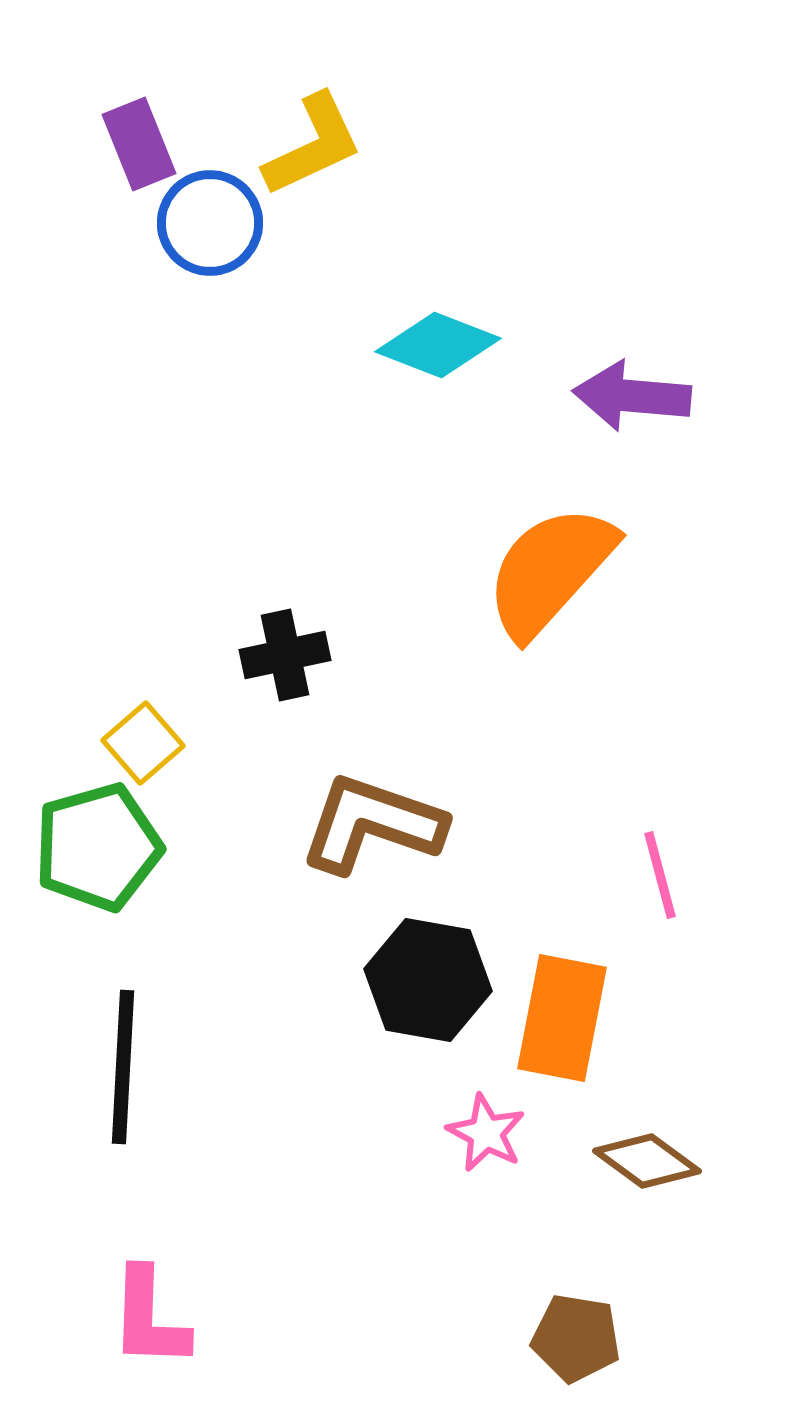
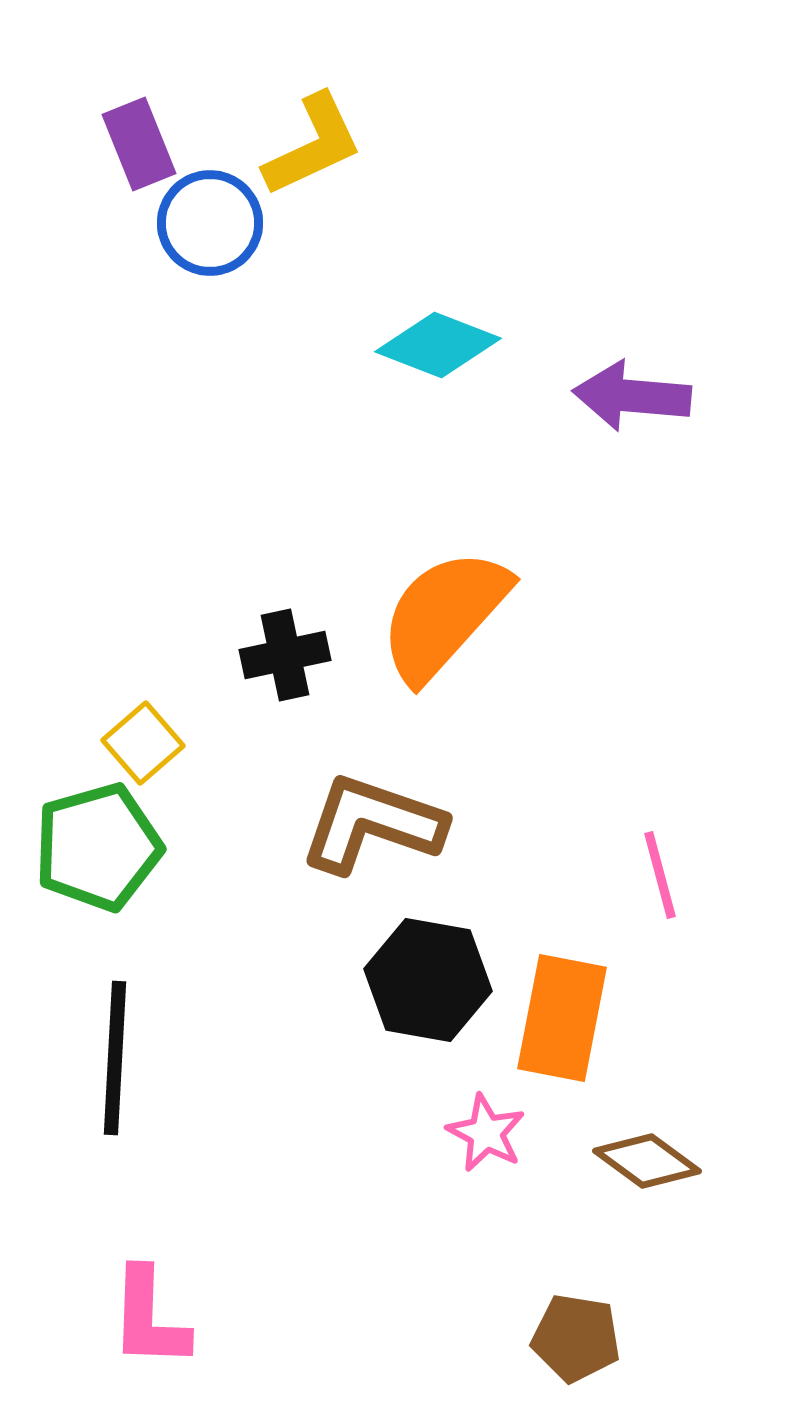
orange semicircle: moved 106 px left, 44 px down
black line: moved 8 px left, 9 px up
